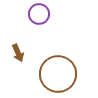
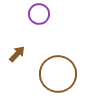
brown arrow: moved 1 px left, 1 px down; rotated 114 degrees counterclockwise
